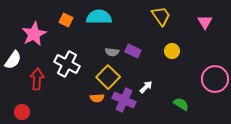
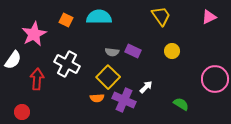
pink triangle: moved 4 px right, 5 px up; rotated 35 degrees clockwise
